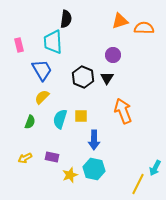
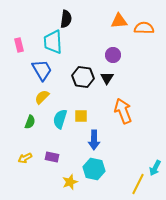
orange triangle: moved 1 px left; rotated 12 degrees clockwise
black hexagon: rotated 15 degrees counterclockwise
yellow star: moved 7 px down
